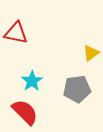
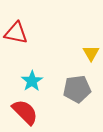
yellow triangle: rotated 24 degrees counterclockwise
